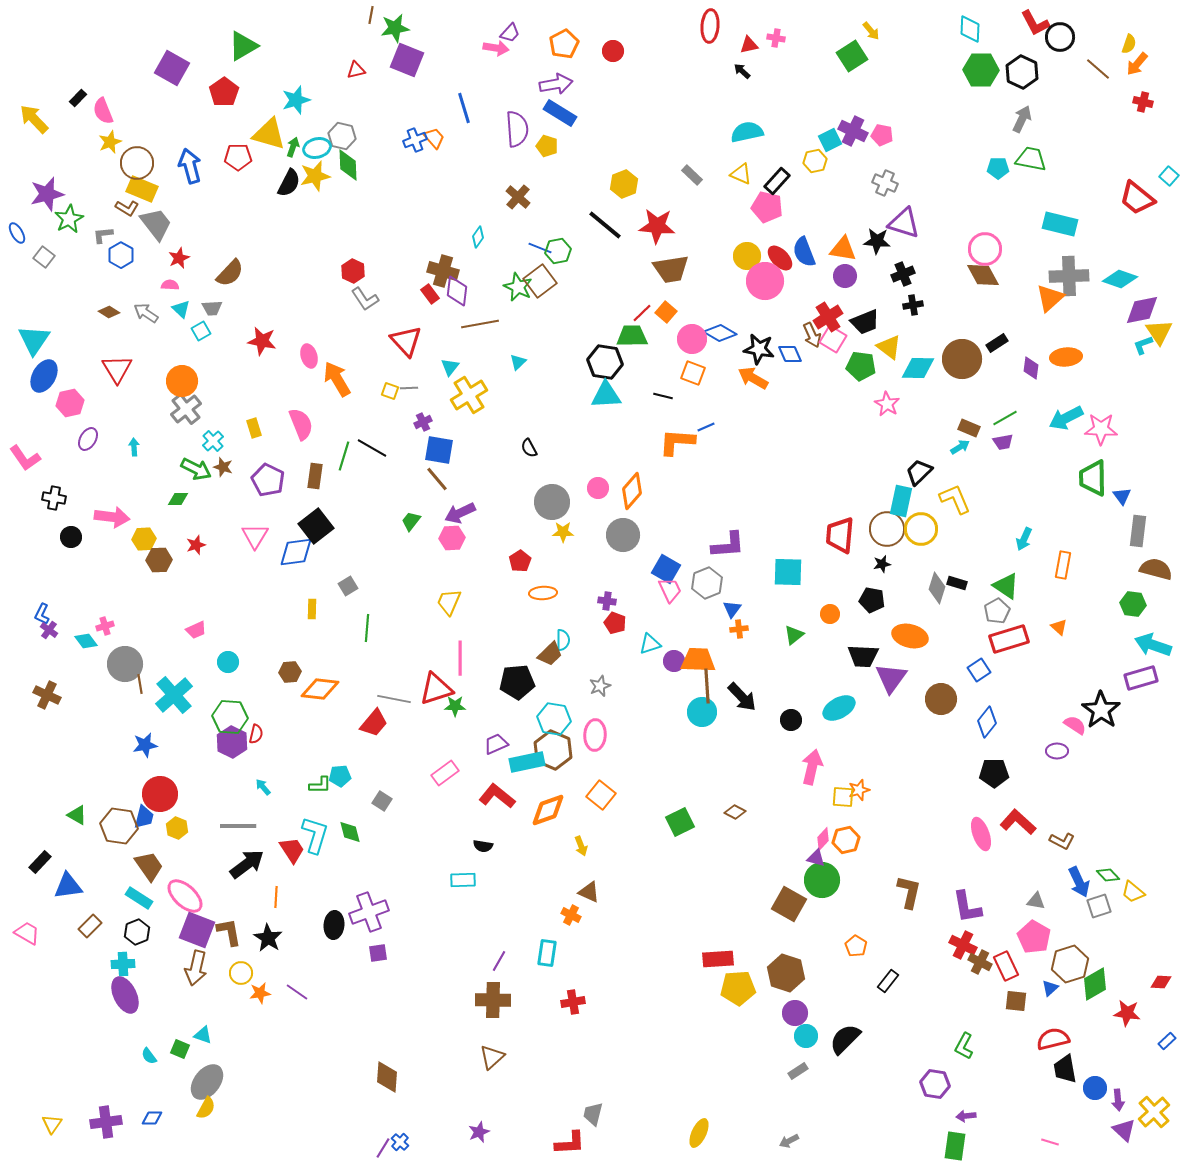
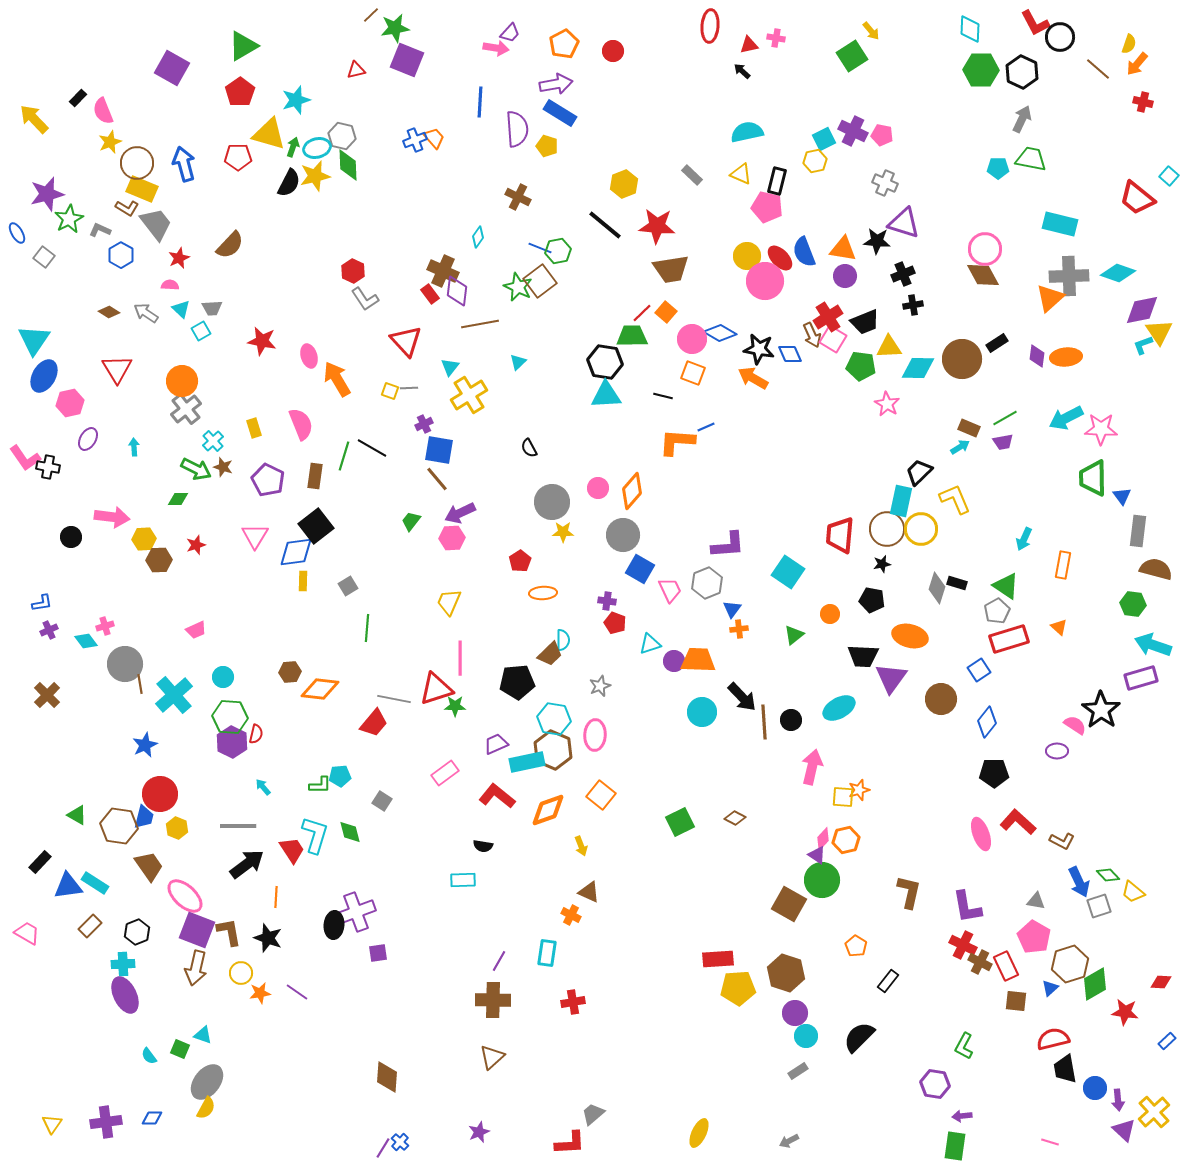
brown line at (371, 15): rotated 36 degrees clockwise
red pentagon at (224, 92): moved 16 px right
blue line at (464, 108): moved 16 px right, 6 px up; rotated 20 degrees clockwise
cyan square at (830, 140): moved 6 px left, 1 px up
blue arrow at (190, 166): moved 6 px left, 2 px up
black rectangle at (777, 181): rotated 28 degrees counterclockwise
brown cross at (518, 197): rotated 15 degrees counterclockwise
gray L-shape at (103, 235): moved 3 px left, 5 px up; rotated 30 degrees clockwise
brown cross at (443, 271): rotated 8 degrees clockwise
brown semicircle at (230, 273): moved 28 px up
cyan diamond at (1120, 279): moved 2 px left, 6 px up
yellow triangle at (889, 347): rotated 40 degrees counterclockwise
purple diamond at (1031, 368): moved 6 px right, 12 px up
purple cross at (423, 422): moved 1 px right, 2 px down
black cross at (54, 498): moved 6 px left, 31 px up
blue square at (666, 569): moved 26 px left
cyan square at (788, 572): rotated 32 degrees clockwise
yellow rectangle at (312, 609): moved 9 px left, 28 px up
blue L-shape at (42, 614): moved 11 px up; rotated 125 degrees counterclockwise
purple cross at (49, 630): rotated 30 degrees clockwise
cyan circle at (228, 662): moved 5 px left, 15 px down
brown line at (707, 686): moved 57 px right, 36 px down
brown cross at (47, 695): rotated 20 degrees clockwise
blue star at (145, 745): rotated 15 degrees counterclockwise
brown diamond at (735, 812): moved 6 px down
purple triangle at (816, 858): moved 1 px right, 3 px up; rotated 18 degrees clockwise
cyan rectangle at (139, 898): moved 44 px left, 15 px up
purple cross at (369, 912): moved 13 px left
black star at (268, 938): rotated 12 degrees counterclockwise
red star at (1127, 1013): moved 2 px left, 1 px up
black semicircle at (845, 1039): moved 14 px right, 2 px up
gray trapezoid at (593, 1114): rotated 35 degrees clockwise
purple arrow at (966, 1116): moved 4 px left
